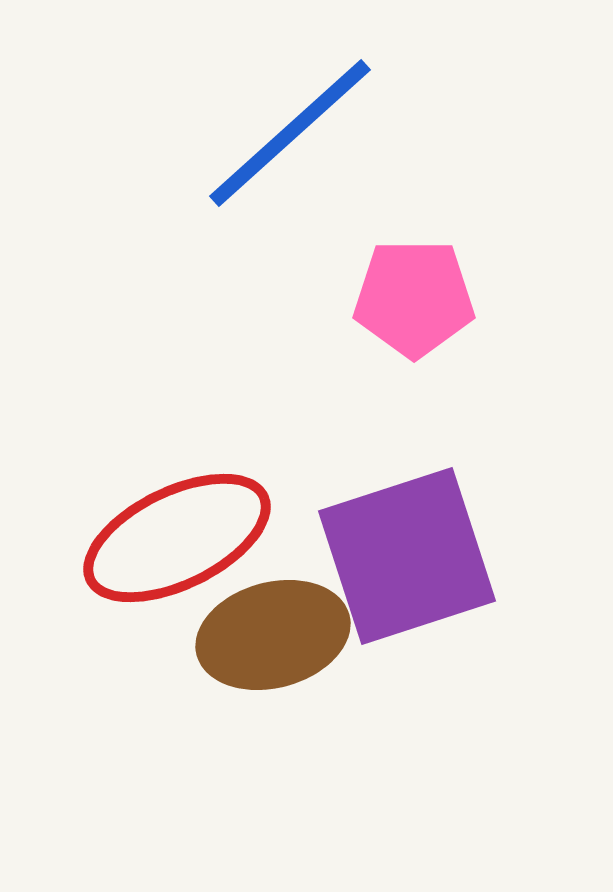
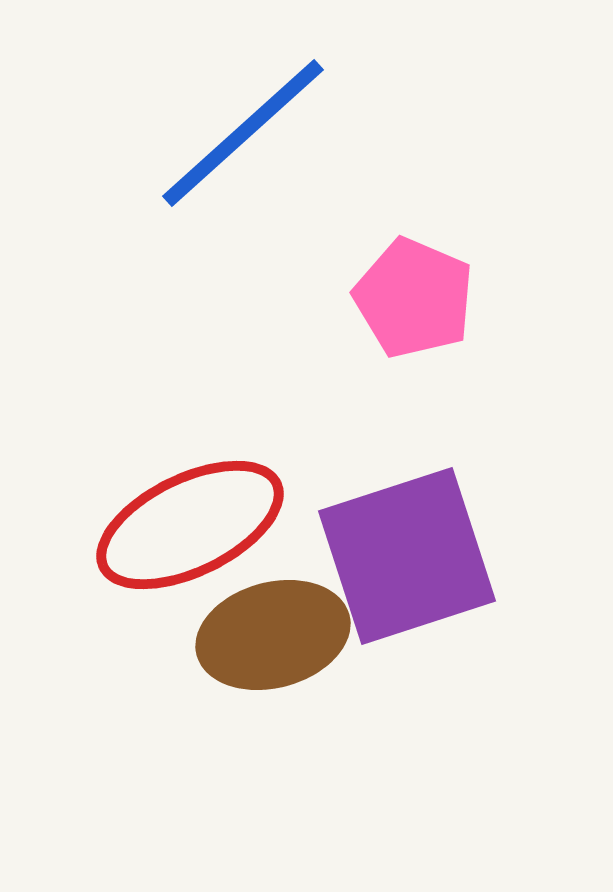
blue line: moved 47 px left
pink pentagon: rotated 23 degrees clockwise
red ellipse: moved 13 px right, 13 px up
